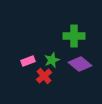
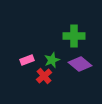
pink rectangle: moved 1 px left, 1 px up
